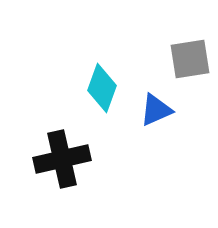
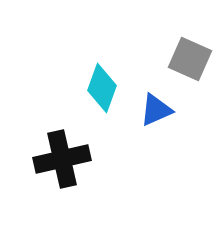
gray square: rotated 33 degrees clockwise
